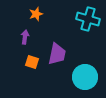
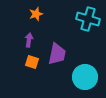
purple arrow: moved 4 px right, 3 px down
